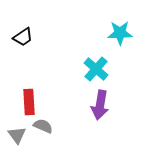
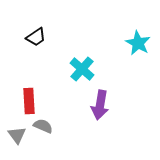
cyan star: moved 18 px right, 10 px down; rotated 30 degrees clockwise
black trapezoid: moved 13 px right
cyan cross: moved 14 px left
red rectangle: moved 1 px up
